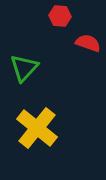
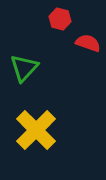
red hexagon: moved 3 px down; rotated 10 degrees clockwise
yellow cross: moved 1 px left, 2 px down; rotated 6 degrees clockwise
